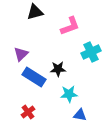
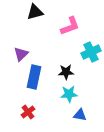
black star: moved 8 px right, 3 px down
blue rectangle: rotated 70 degrees clockwise
